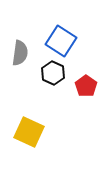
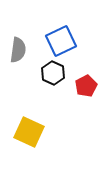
blue square: rotated 32 degrees clockwise
gray semicircle: moved 2 px left, 3 px up
red pentagon: rotated 10 degrees clockwise
